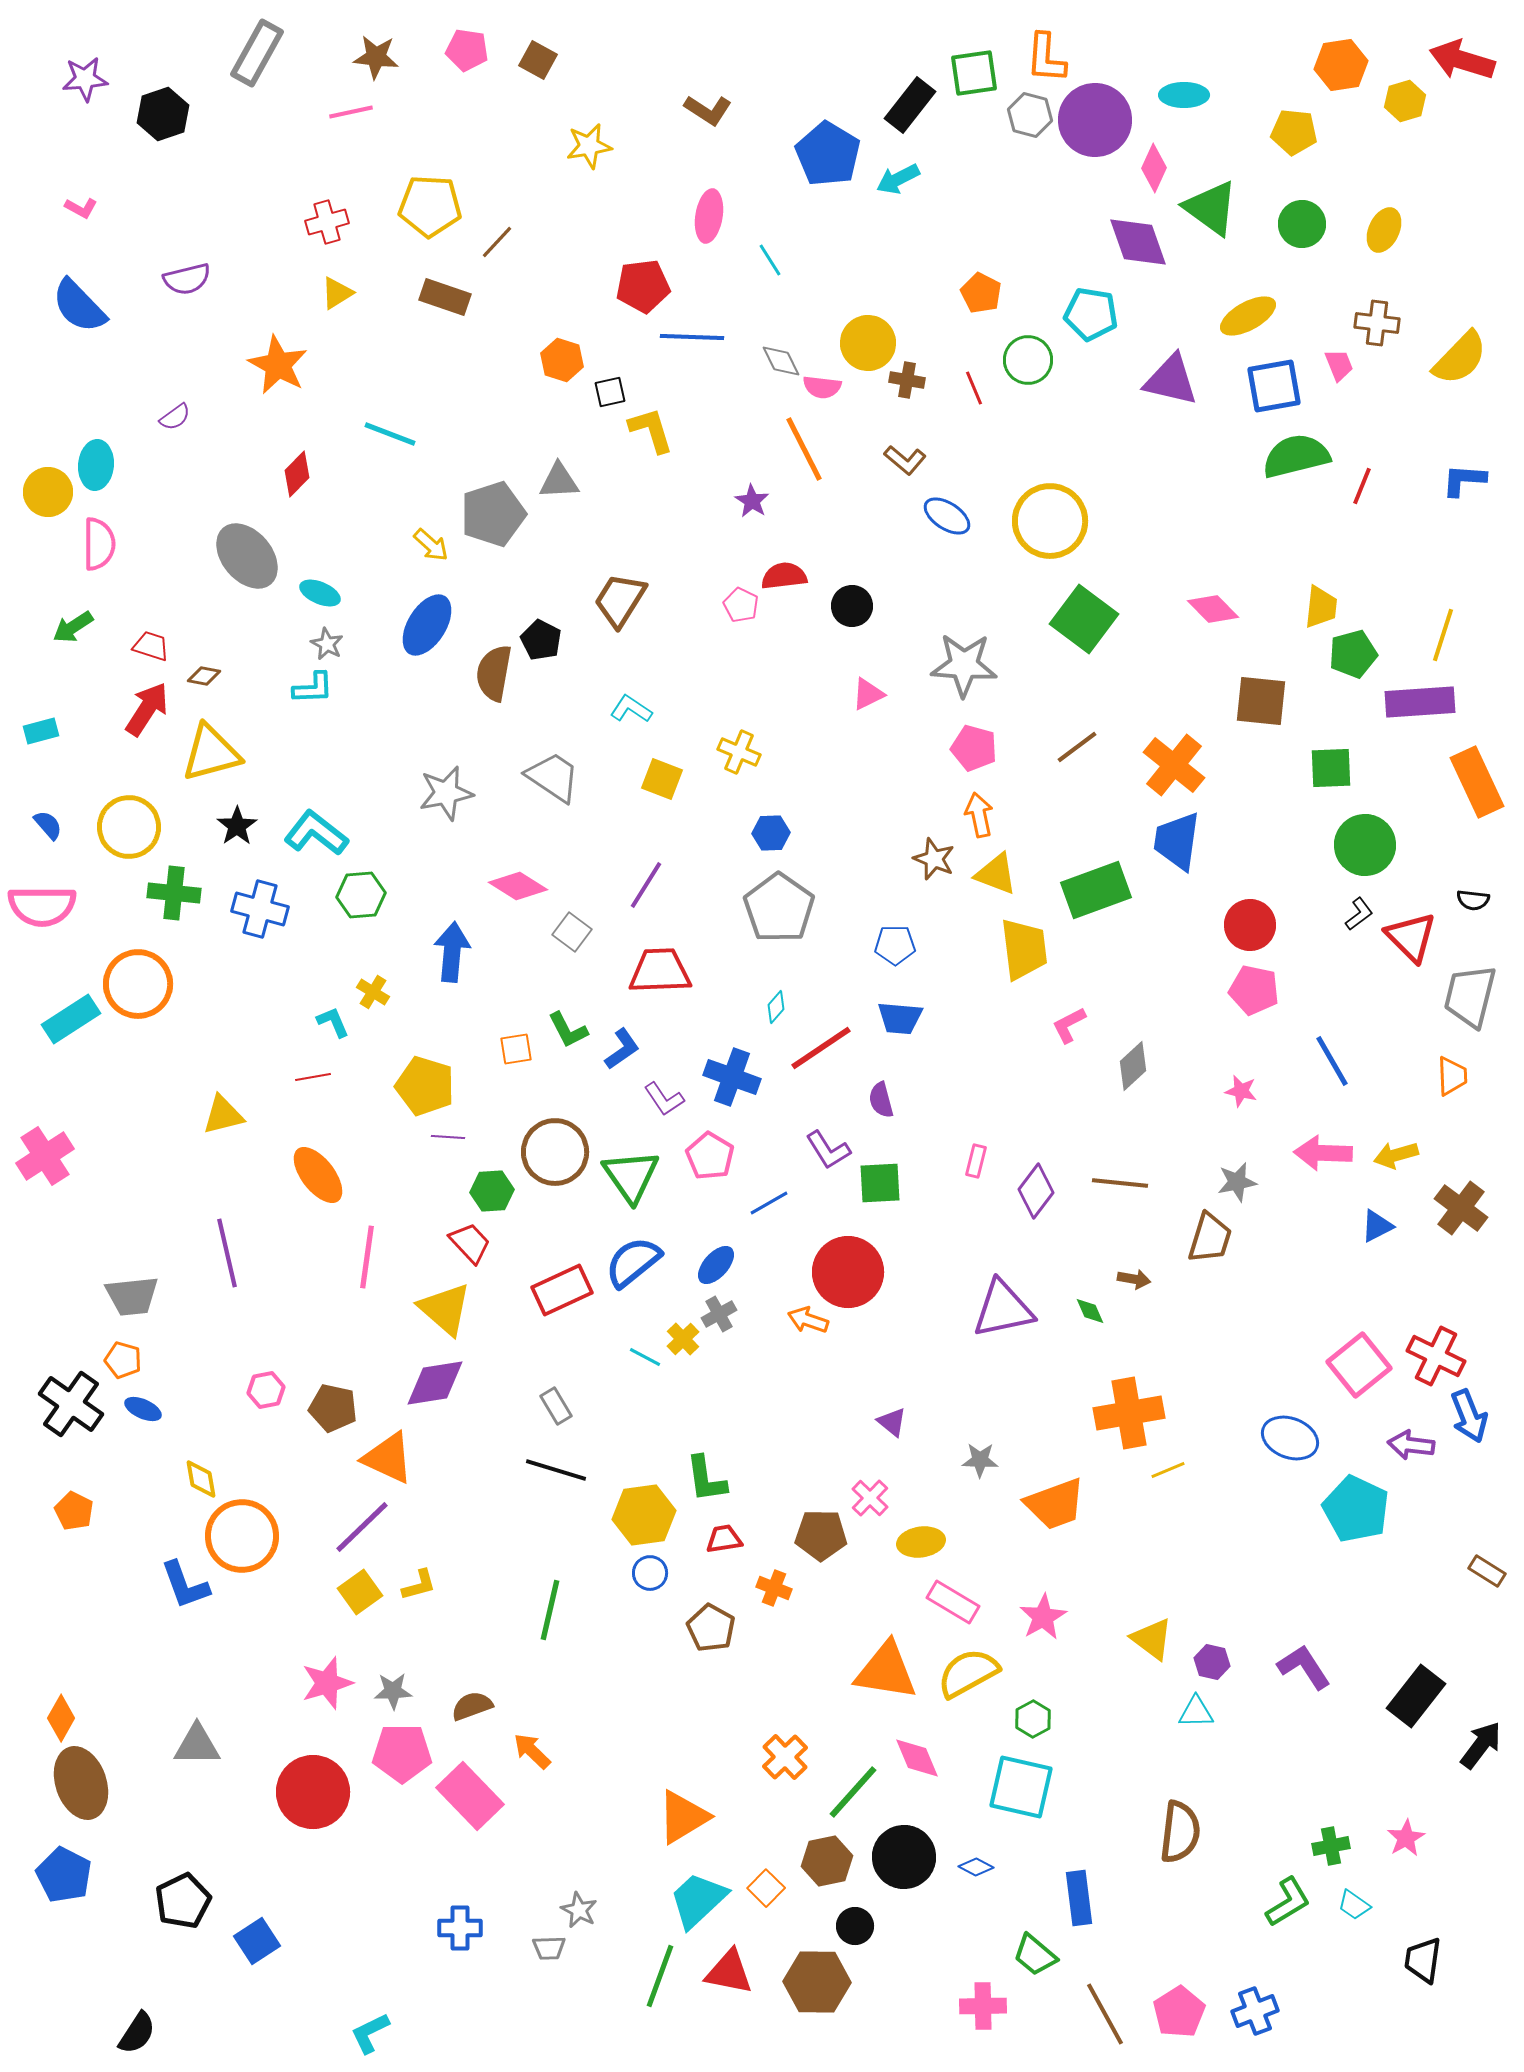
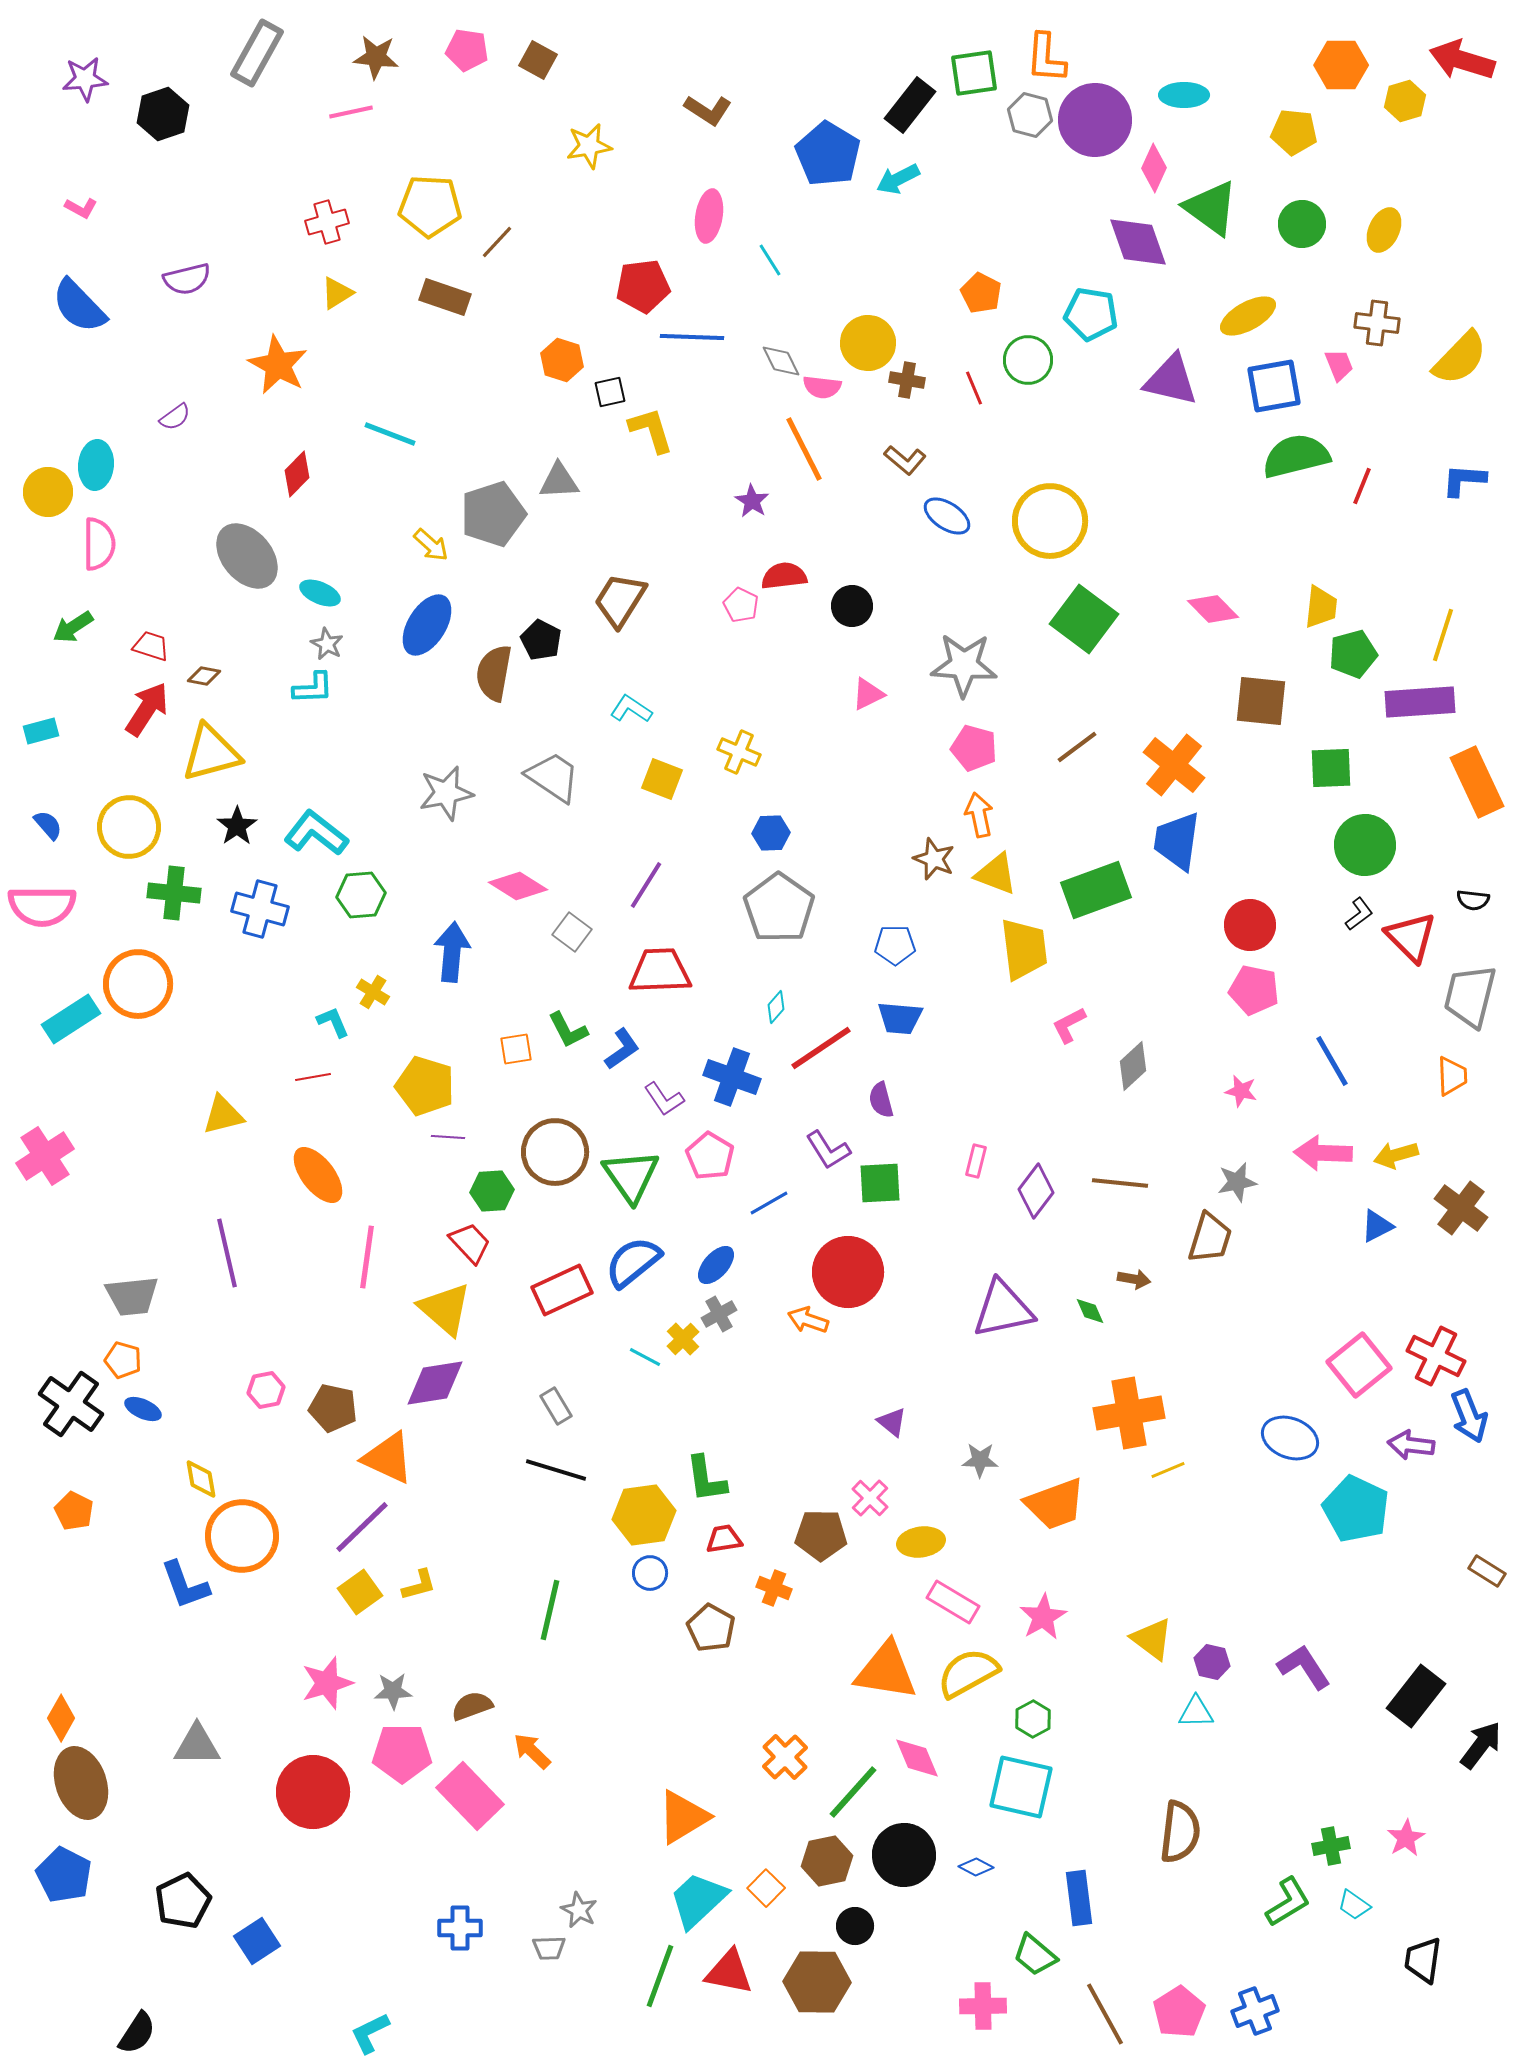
orange hexagon at (1341, 65): rotated 9 degrees clockwise
black circle at (904, 1857): moved 2 px up
